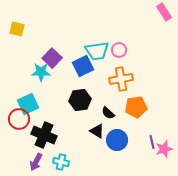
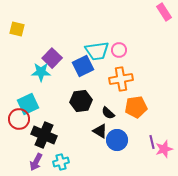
black hexagon: moved 1 px right, 1 px down
black triangle: moved 3 px right
cyan cross: rotated 28 degrees counterclockwise
